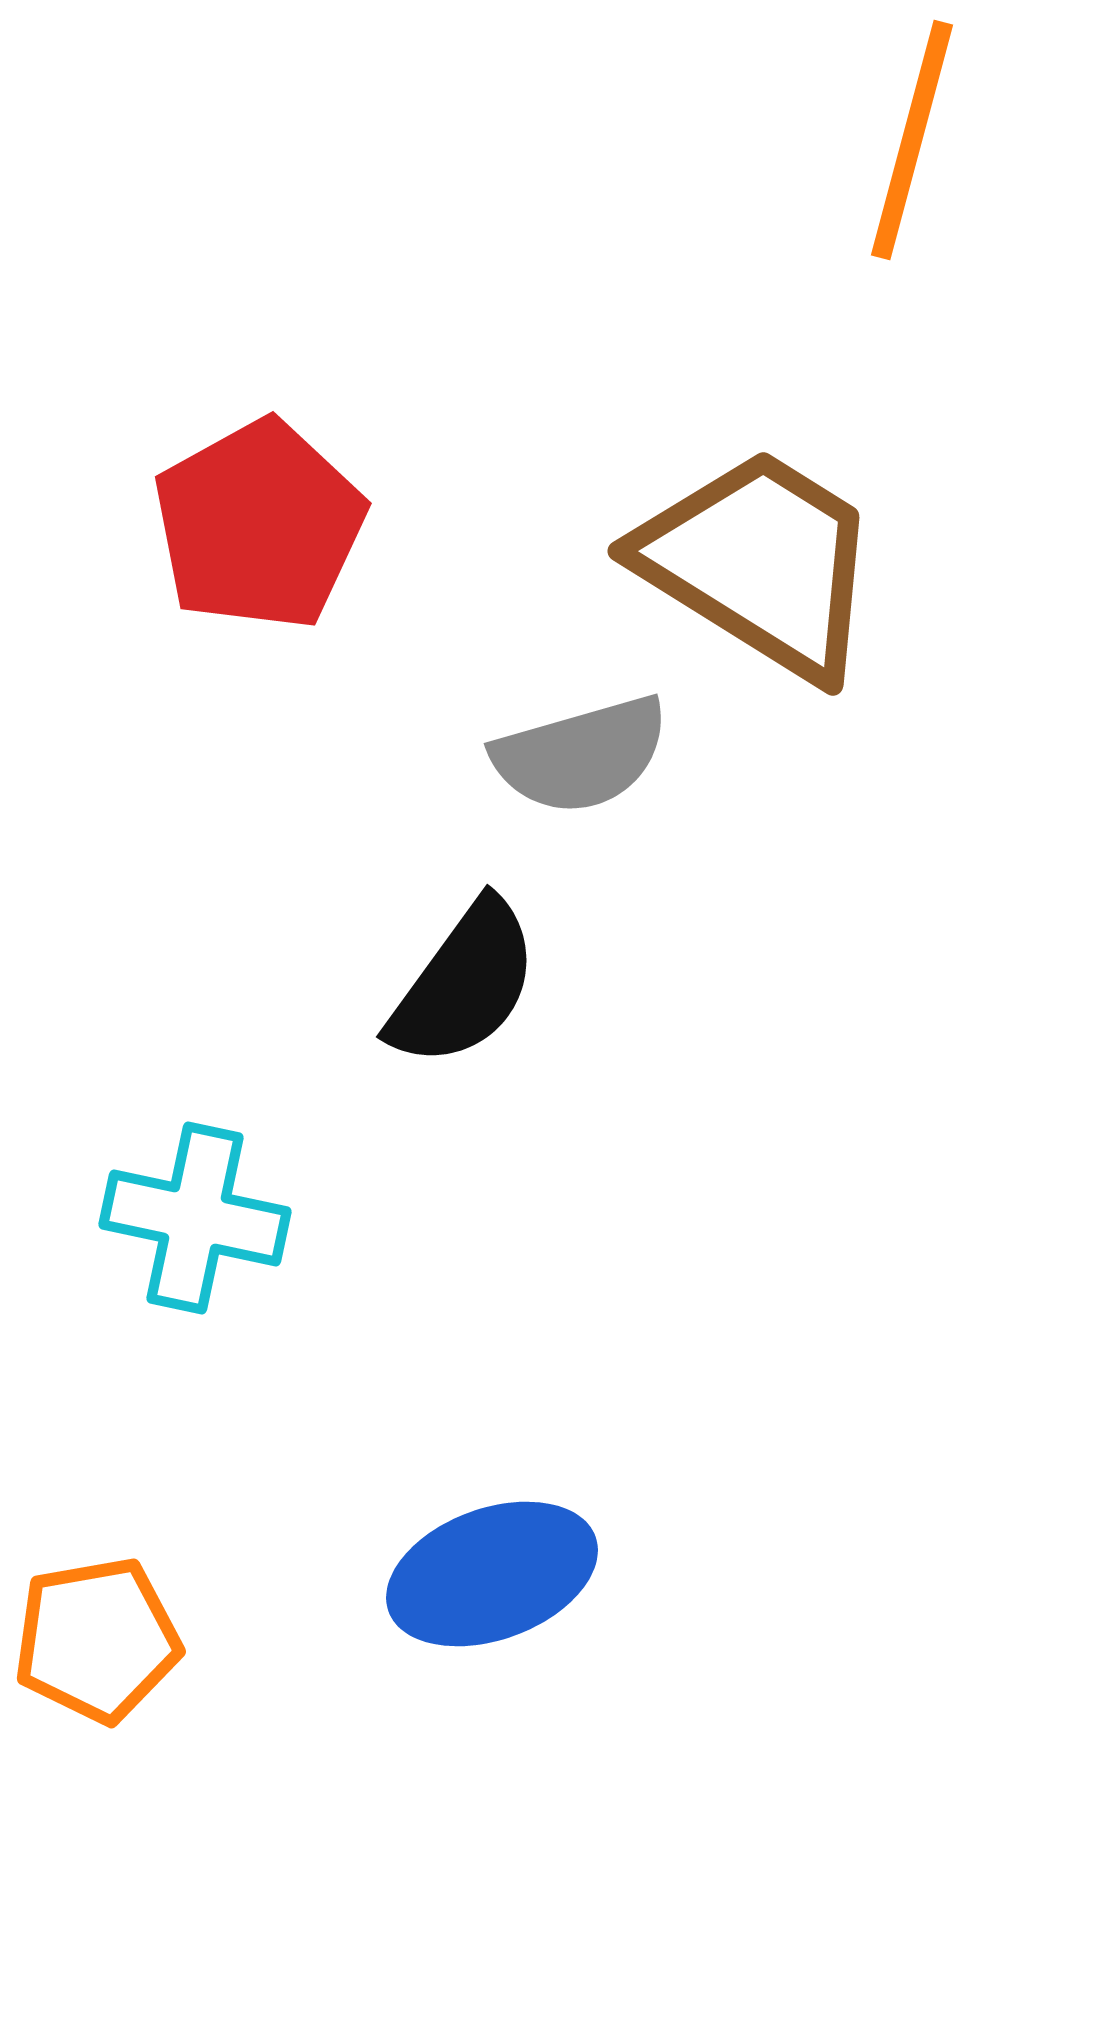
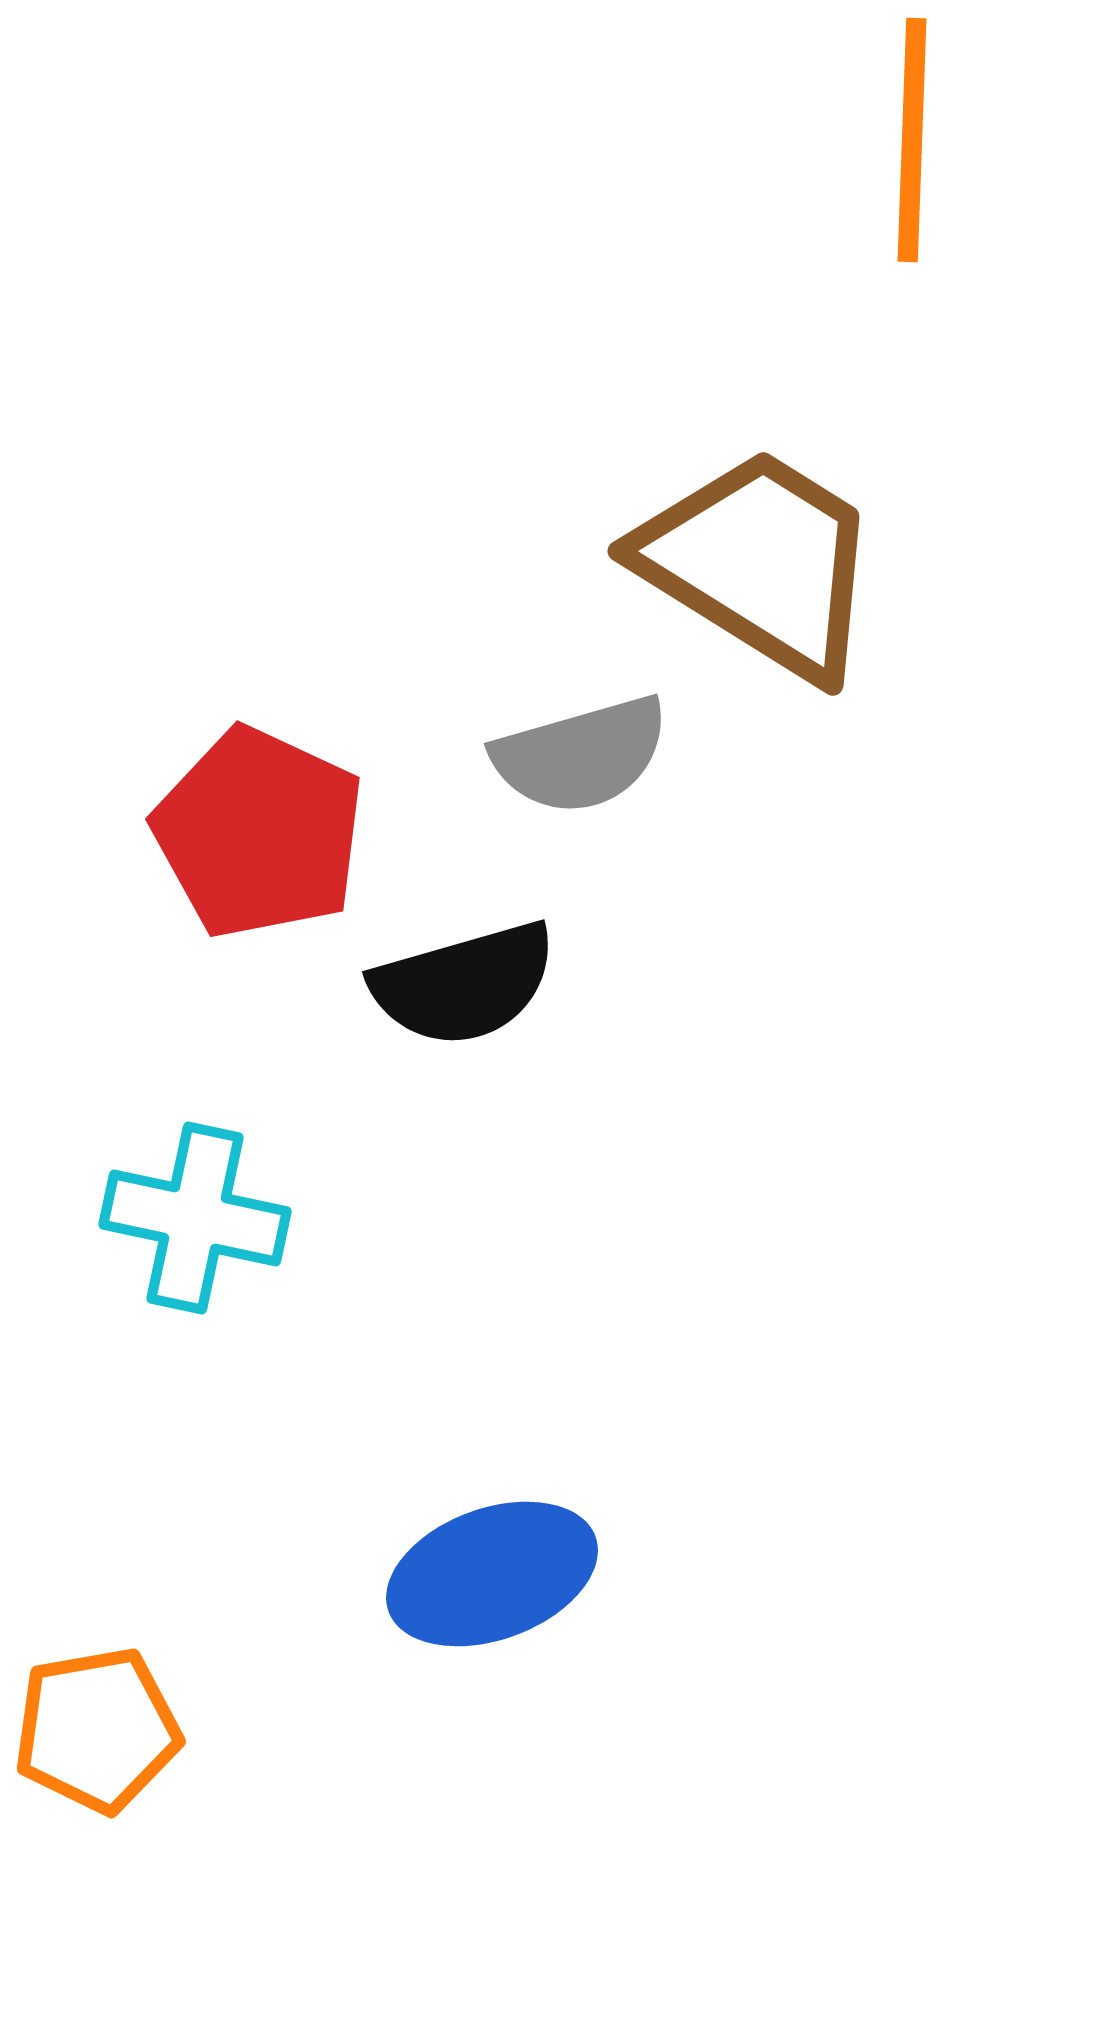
orange line: rotated 13 degrees counterclockwise
red pentagon: moved 308 px down; rotated 18 degrees counterclockwise
black semicircle: rotated 38 degrees clockwise
orange pentagon: moved 90 px down
